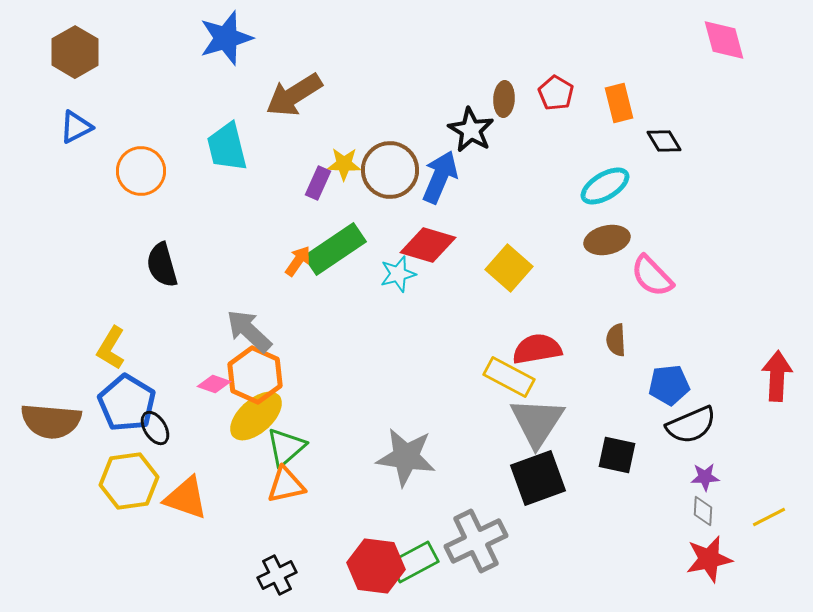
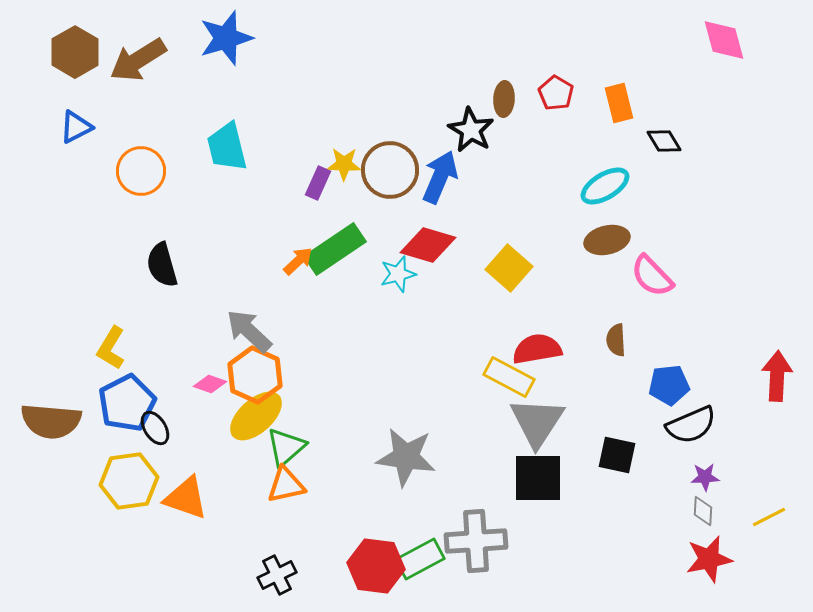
brown arrow at (294, 95): moved 156 px left, 35 px up
orange arrow at (298, 261): rotated 12 degrees clockwise
pink diamond at (214, 384): moved 4 px left
blue pentagon at (127, 403): rotated 14 degrees clockwise
black square at (538, 478): rotated 20 degrees clockwise
gray cross at (476, 541): rotated 22 degrees clockwise
green rectangle at (414, 562): moved 6 px right, 3 px up
